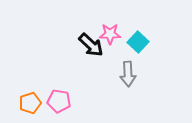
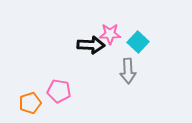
black arrow: rotated 40 degrees counterclockwise
gray arrow: moved 3 px up
pink pentagon: moved 10 px up
